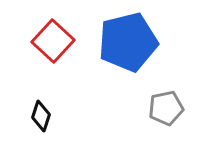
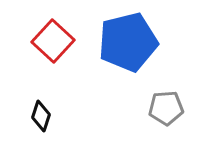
gray pentagon: rotated 8 degrees clockwise
